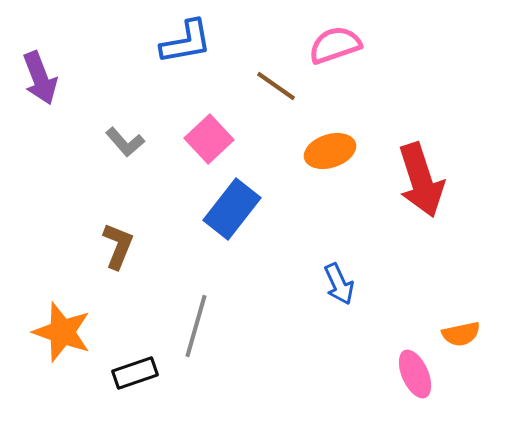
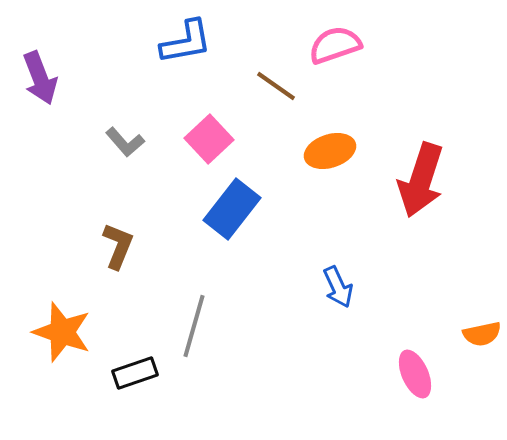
red arrow: rotated 36 degrees clockwise
blue arrow: moved 1 px left, 3 px down
gray line: moved 2 px left
orange semicircle: moved 21 px right
